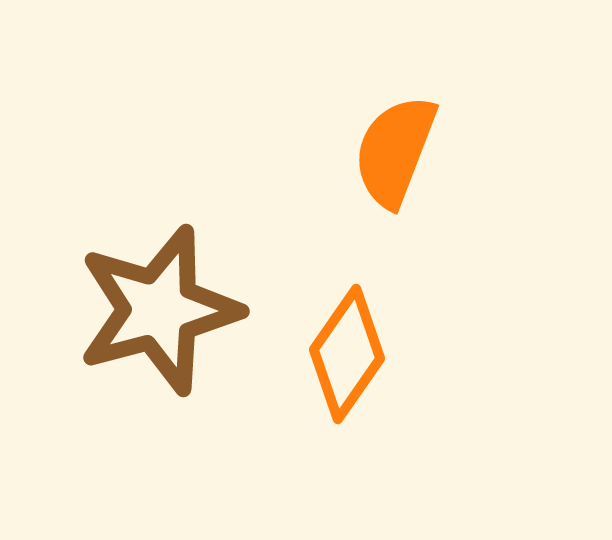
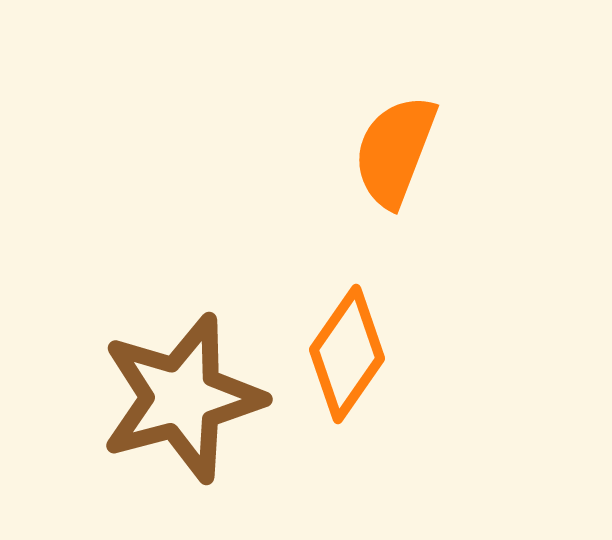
brown star: moved 23 px right, 88 px down
